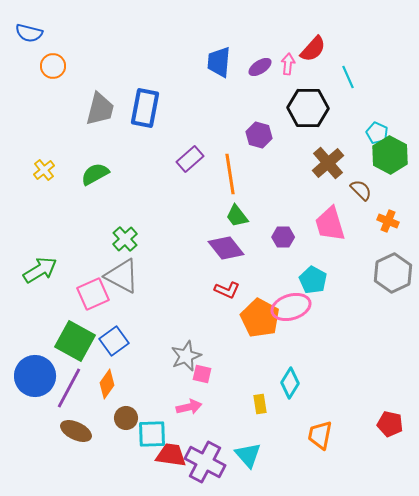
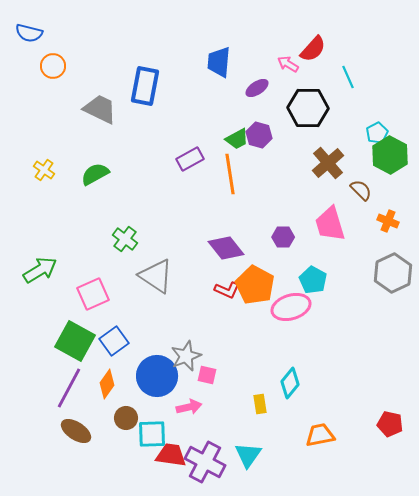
pink arrow at (288, 64): rotated 65 degrees counterclockwise
purple ellipse at (260, 67): moved 3 px left, 21 px down
blue rectangle at (145, 108): moved 22 px up
gray trapezoid at (100, 109): rotated 78 degrees counterclockwise
cyan pentagon at (377, 133): rotated 20 degrees clockwise
purple rectangle at (190, 159): rotated 12 degrees clockwise
yellow cross at (44, 170): rotated 15 degrees counterclockwise
green trapezoid at (237, 216): moved 77 px up; rotated 80 degrees counterclockwise
green cross at (125, 239): rotated 10 degrees counterclockwise
gray triangle at (122, 276): moved 34 px right; rotated 6 degrees clockwise
orange pentagon at (260, 318): moved 5 px left, 33 px up
pink square at (202, 374): moved 5 px right, 1 px down
blue circle at (35, 376): moved 122 px right
cyan diamond at (290, 383): rotated 8 degrees clockwise
brown ellipse at (76, 431): rotated 8 degrees clockwise
orange trapezoid at (320, 435): rotated 68 degrees clockwise
cyan triangle at (248, 455): rotated 16 degrees clockwise
